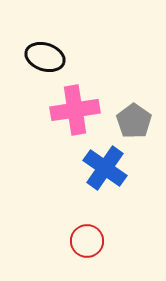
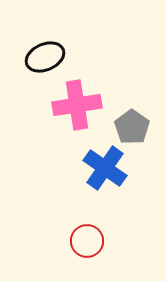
black ellipse: rotated 42 degrees counterclockwise
pink cross: moved 2 px right, 5 px up
gray pentagon: moved 2 px left, 6 px down
